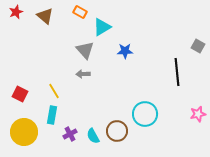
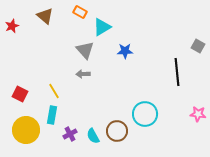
red star: moved 4 px left, 14 px down
pink star: rotated 21 degrees clockwise
yellow circle: moved 2 px right, 2 px up
